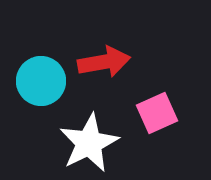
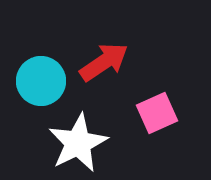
red arrow: rotated 24 degrees counterclockwise
white star: moved 11 px left
